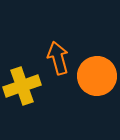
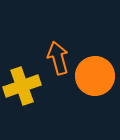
orange circle: moved 2 px left
